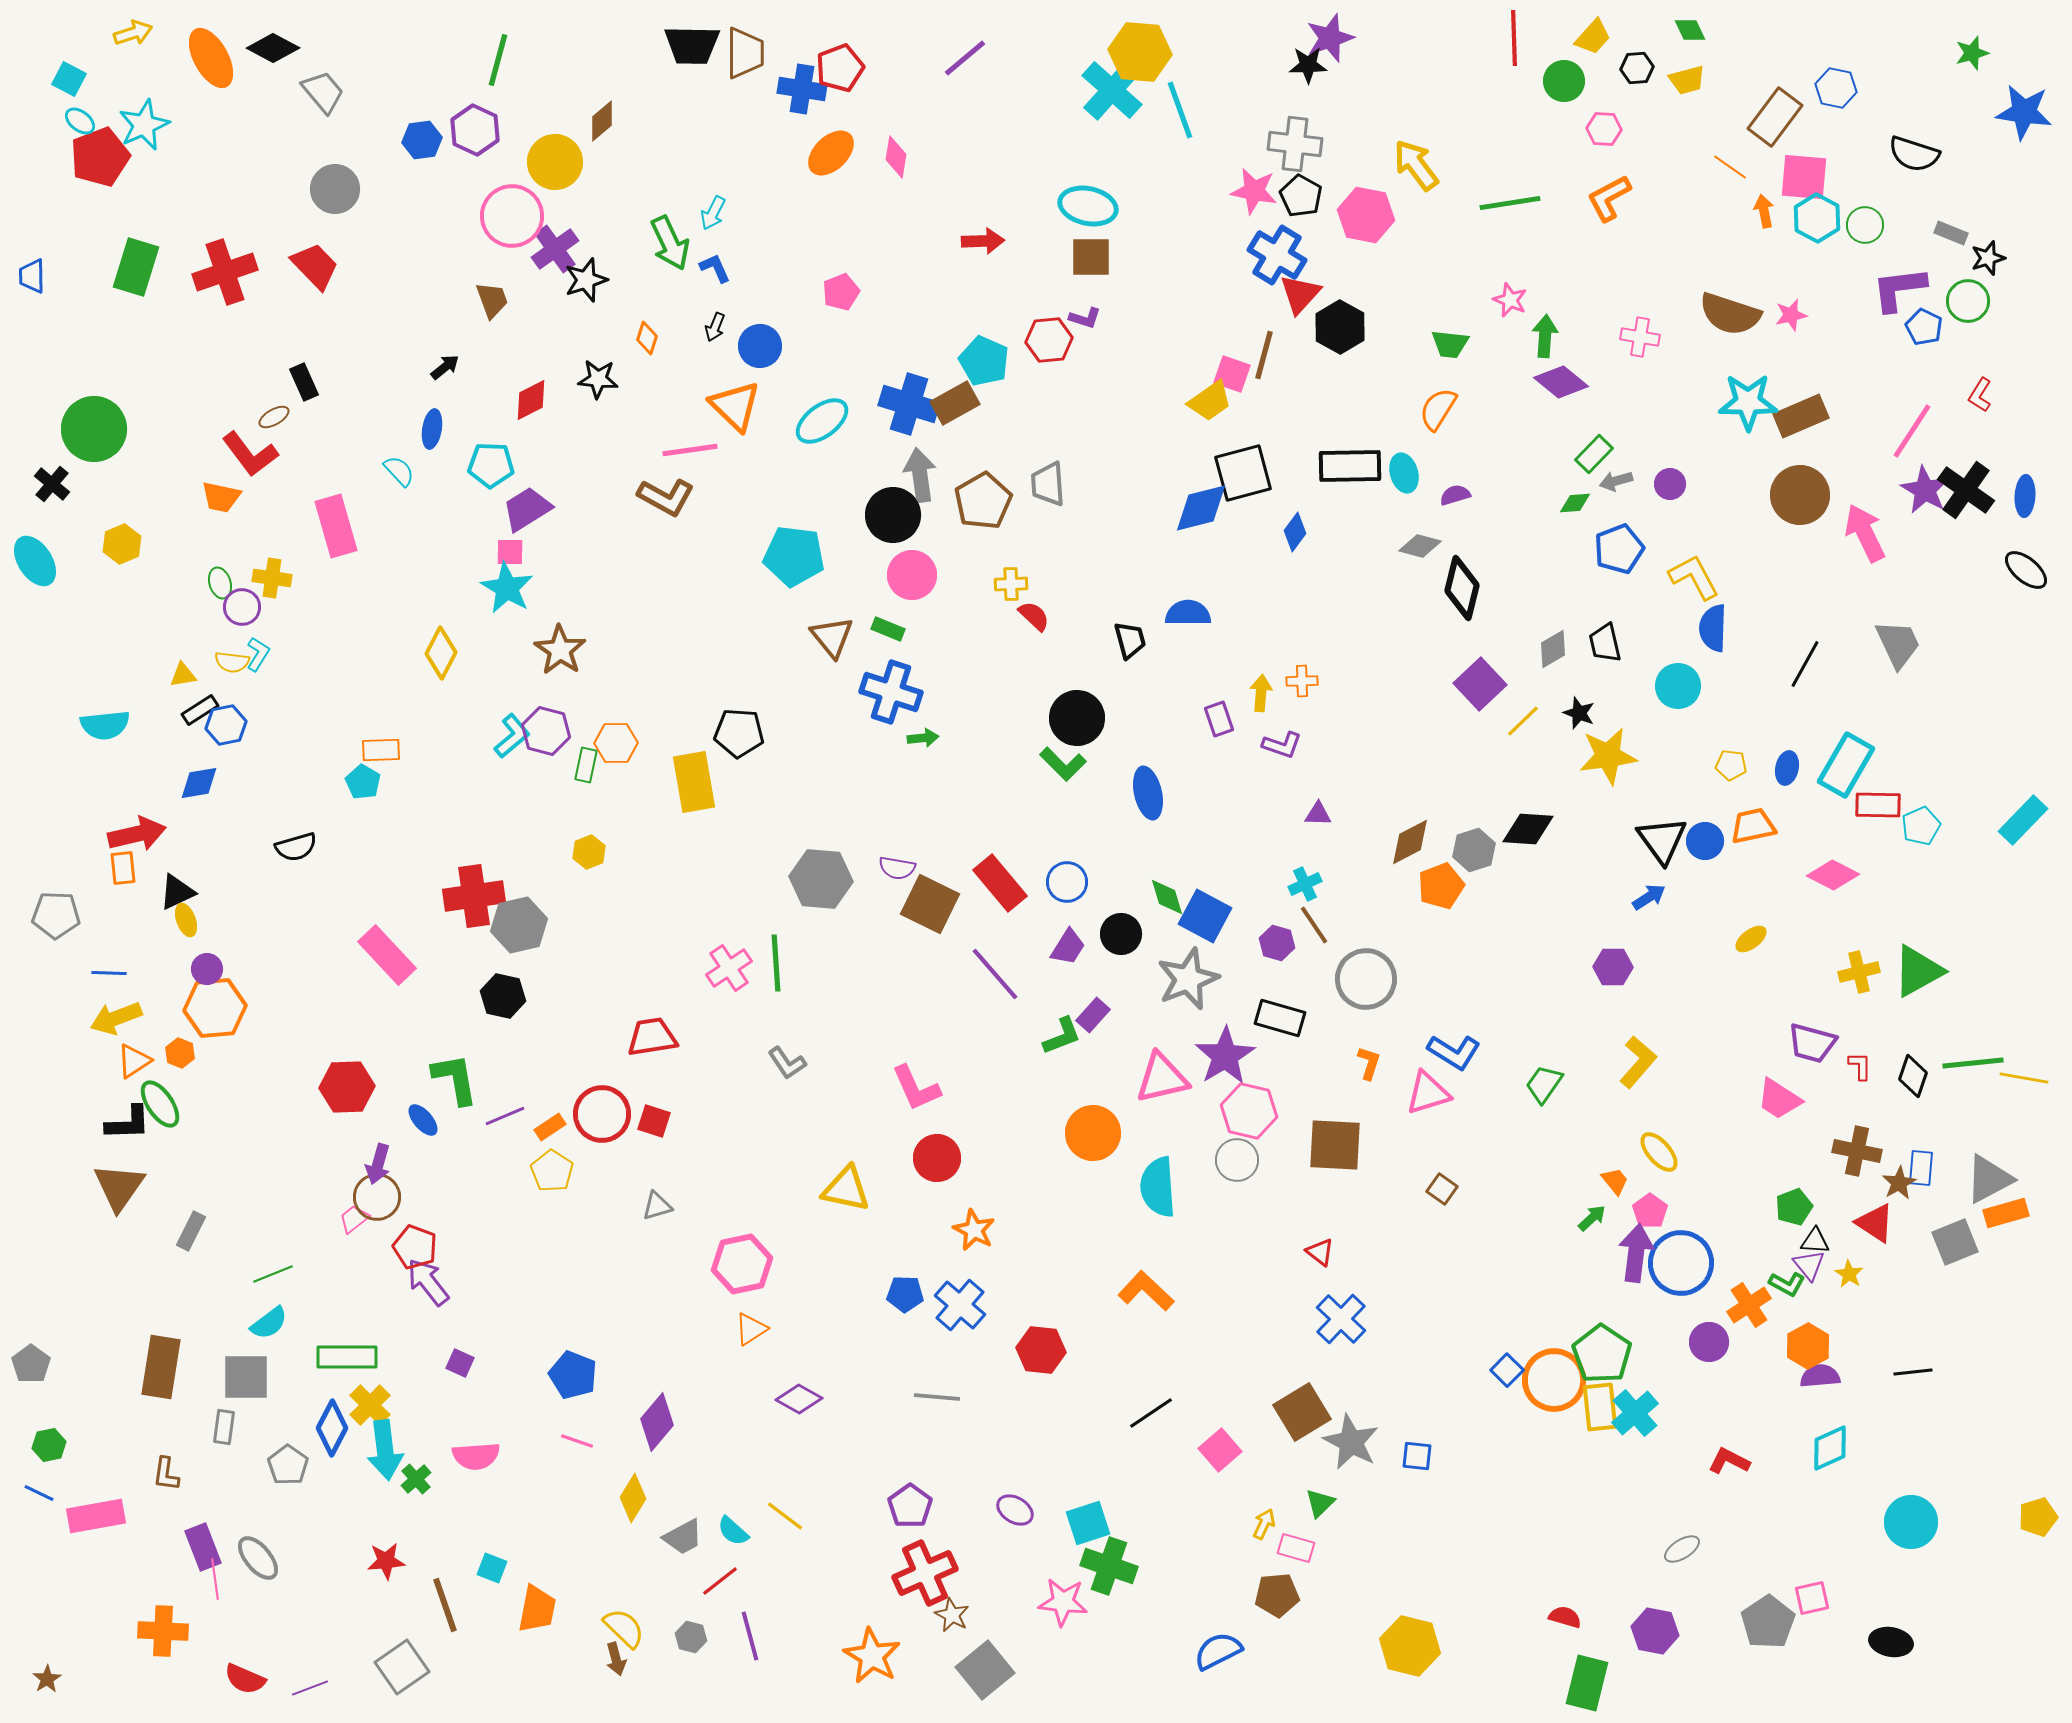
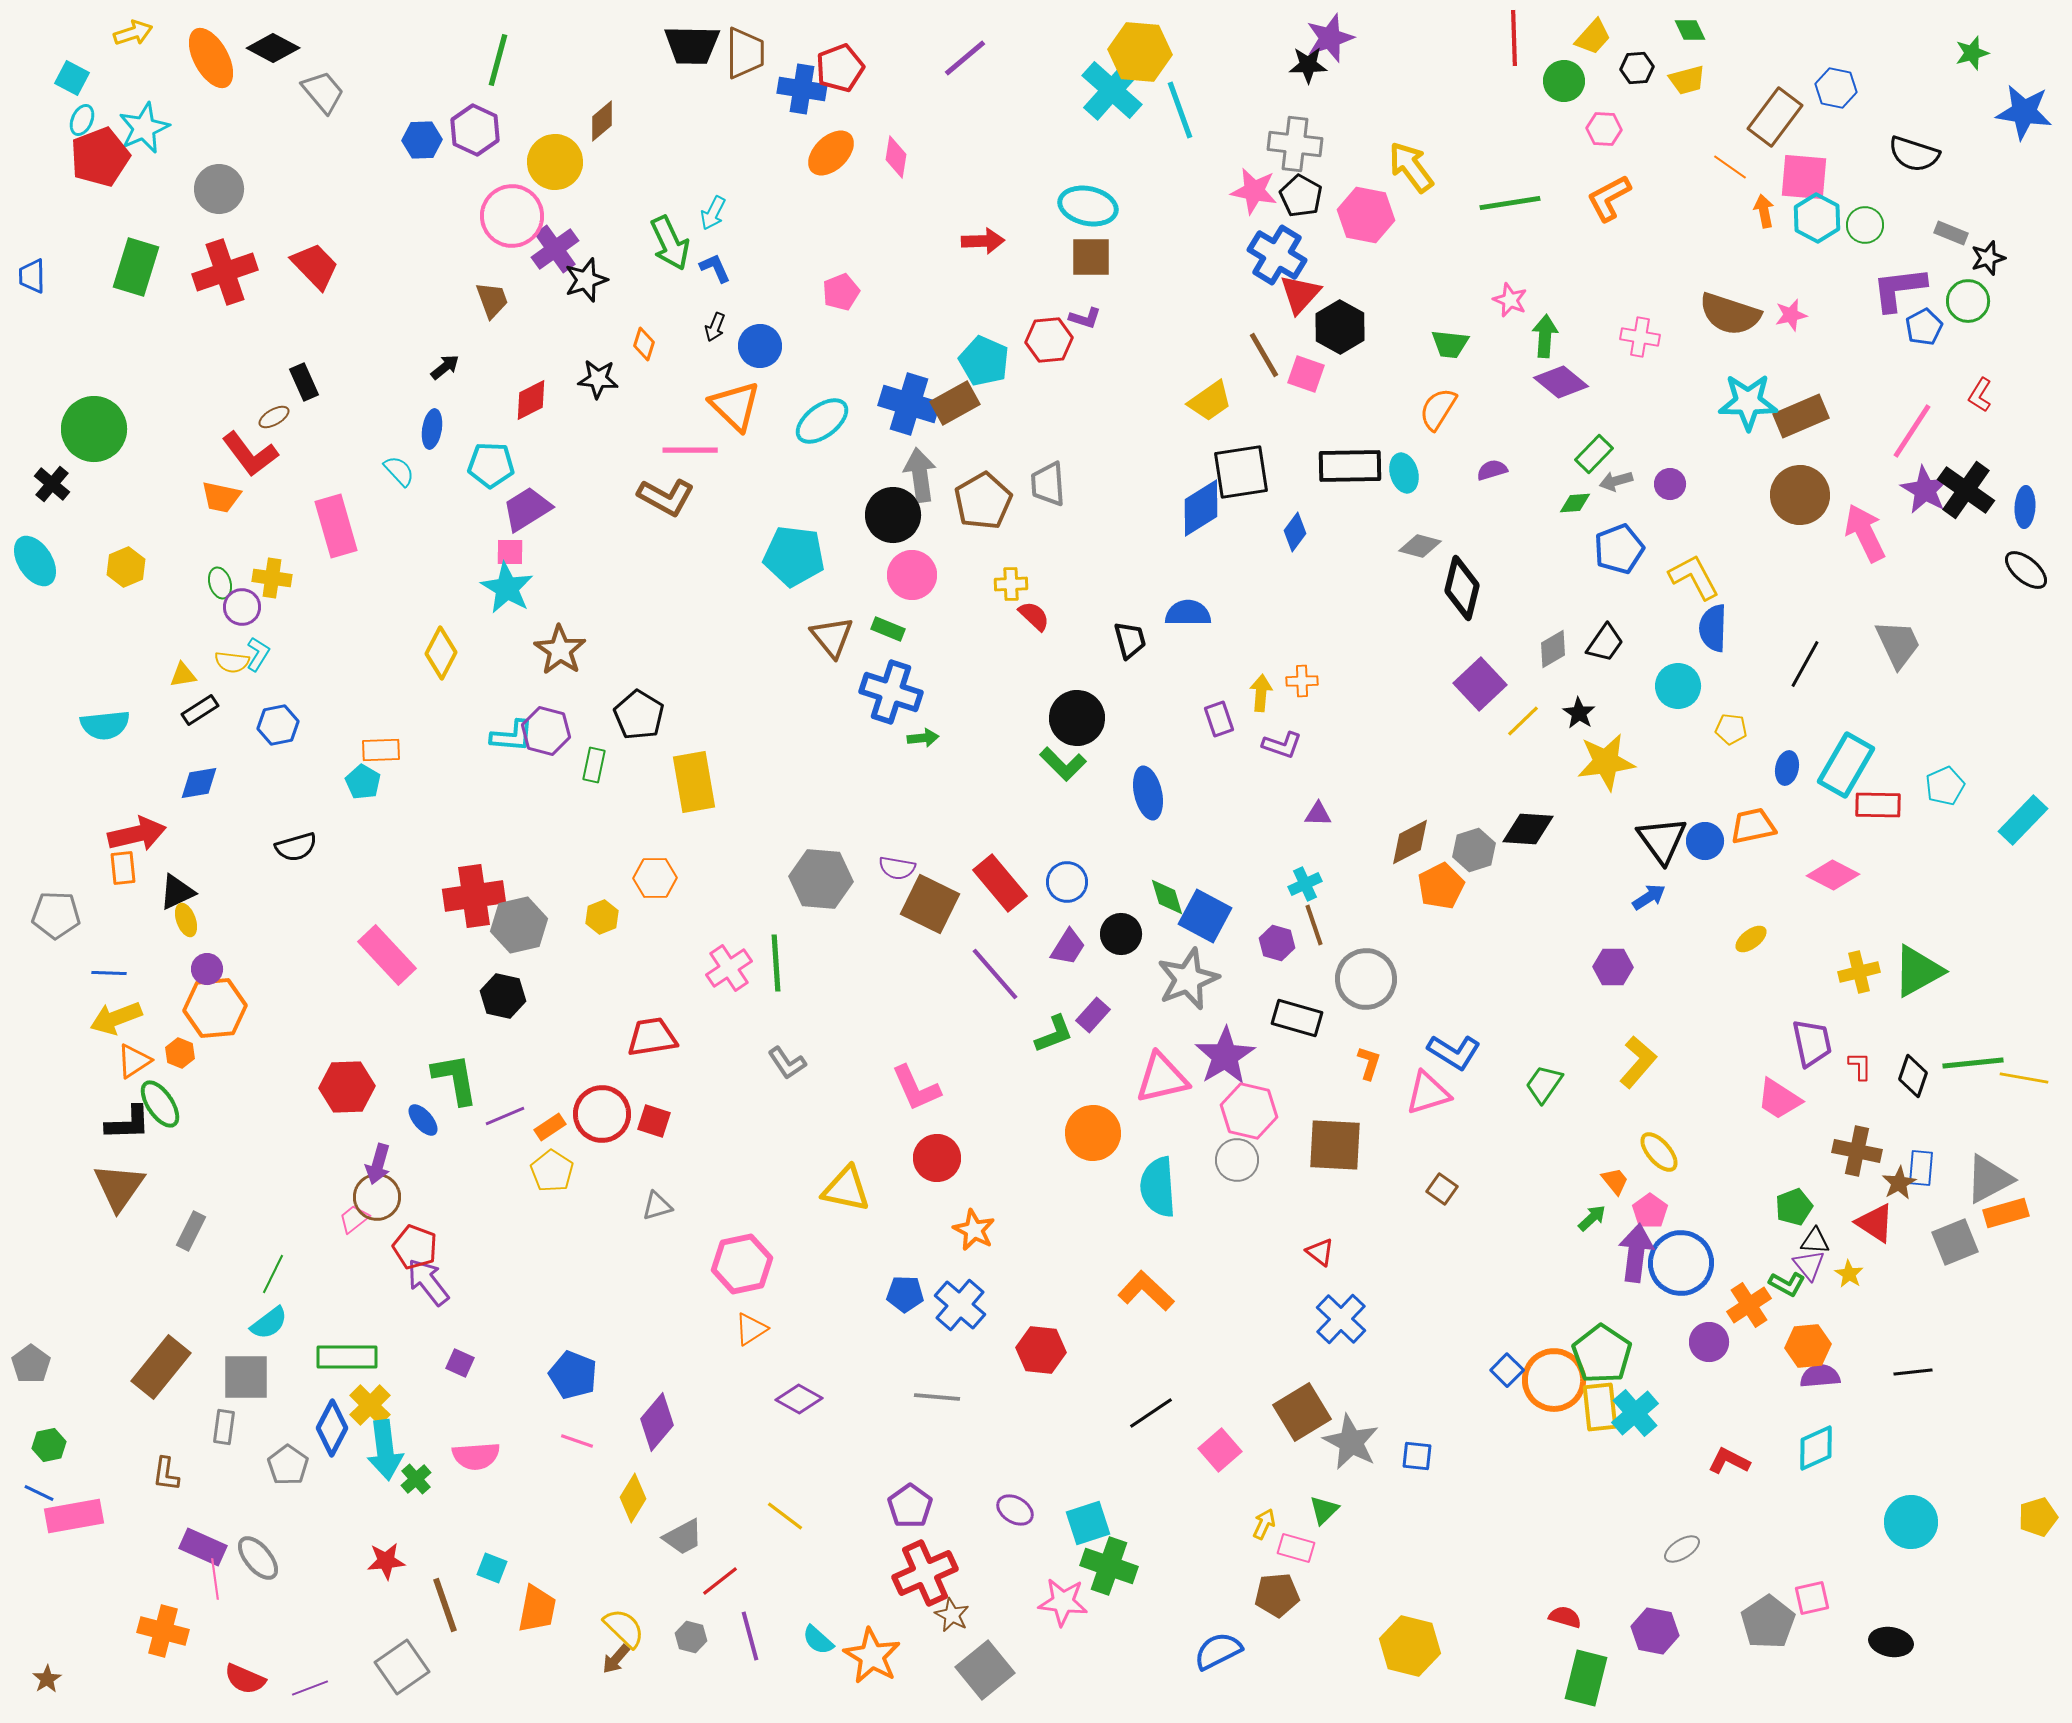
cyan square at (69, 79): moved 3 px right, 1 px up
cyan ellipse at (80, 121): moved 2 px right, 1 px up; rotated 76 degrees clockwise
cyan star at (144, 125): moved 3 px down
blue hexagon at (422, 140): rotated 6 degrees clockwise
yellow arrow at (1416, 165): moved 5 px left, 2 px down
gray circle at (335, 189): moved 116 px left
blue pentagon at (1924, 327): rotated 18 degrees clockwise
orange diamond at (647, 338): moved 3 px left, 6 px down
brown line at (1264, 355): rotated 45 degrees counterclockwise
pink square at (1232, 374): moved 74 px right
pink line at (690, 450): rotated 8 degrees clockwise
black square at (1243, 473): moved 2 px left, 1 px up; rotated 6 degrees clockwise
purple semicircle at (1455, 495): moved 37 px right, 25 px up
blue ellipse at (2025, 496): moved 11 px down
blue diamond at (1201, 508): rotated 18 degrees counterclockwise
yellow hexagon at (122, 544): moved 4 px right, 23 px down
black trapezoid at (1605, 643): rotated 132 degrees counterclockwise
black star at (1579, 713): rotated 12 degrees clockwise
blue hexagon at (226, 725): moved 52 px right
black pentagon at (739, 733): moved 100 px left, 18 px up; rotated 27 degrees clockwise
cyan L-shape at (512, 736): rotated 45 degrees clockwise
orange hexagon at (616, 743): moved 39 px right, 135 px down
yellow star at (1608, 756): moved 2 px left, 6 px down
green rectangle at (586, 765): moved 8 px right
yellow pentagon at (1731, 765): moved 36 px up
cyan pentagon at (1921, 826): moved 24 px right, 40 px up
yellow hexagon at (589, 852): moved 13 px right, 65 px down
orange pentagon at (1441, 886): rotated 6 degrees counterclockwise
brown line at (1314, 925): rotated 15 degrees clockwise
black rectangle at (1280, 1018): moved 17 px right
green L-shape at (1062, 1036): moved 8 px left, 2 px up
purple trapezoid at (1812, 1043): rotated 117 degrees counterclockwise
green line at (273, 1274): rotated 42 degrees counterclockwise
orange hexagon at (1808, 1346): rotated 24 degrees clockwise
brown rectangle at (161, 1367): rotated 30 degrees clockwise
cyan diamond at (1830, 1448): moved 14 px left
green triangle at (1320, 1503): moved 4 px right, 7 px down
pink rectangle at (96, 1516): moved 22 px left
cyan semicircle at (733, 1531): moved 85 px right, 109 px down
purple rectangle at (203, 1547): rotated 45 degrees counterclockwise
orange cross at (163, 1631): rotated 12 degrees clockwise
brown arrow at (616, 1659): rotated 56 degrees clockwise
green rectangle at (1587, 1683): moved 1 px left, 5 px up
